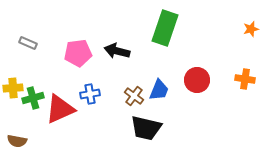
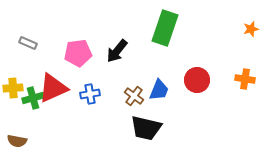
black arrow: rotated 65 degrees counterclockwise
red triangle: moved 7 px left, 21 px up
